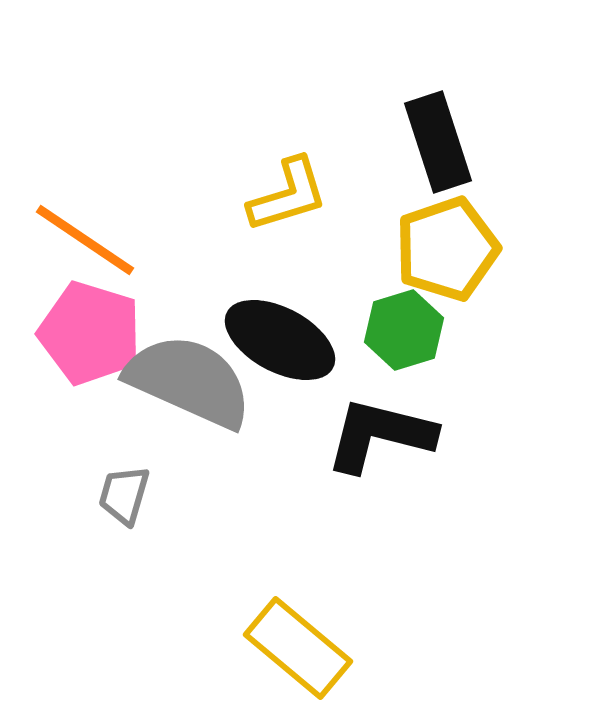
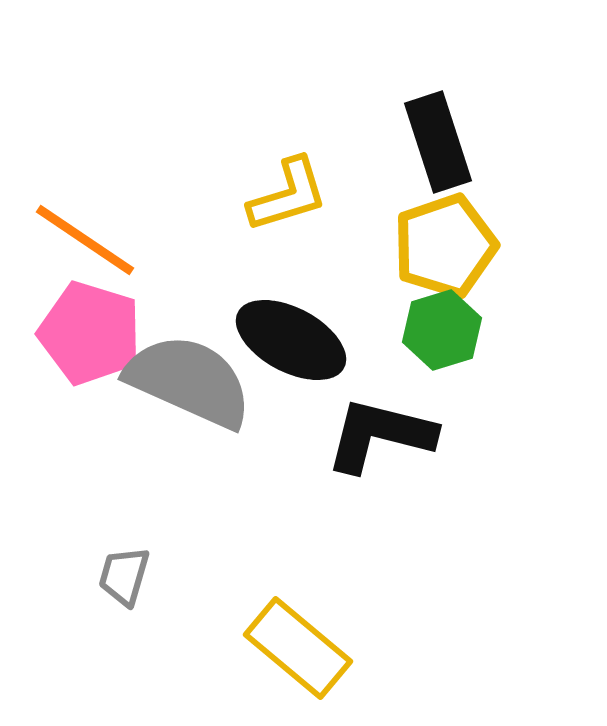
yellow pentagon: moved 2 px left, 3 px up
green hexagon: moved 38 px right
black ellipse: moved 11 px right
gray trapezoid: moved 81 px down
